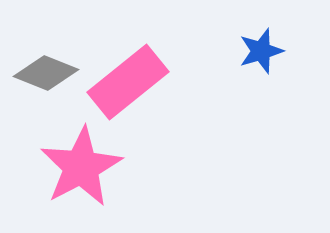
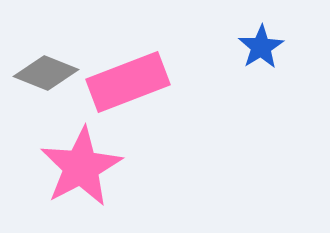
blue star: moved 4 px up; rotated 15 degrees counterclockwise
pink rectangle: rotated 18 degrees clockwise
